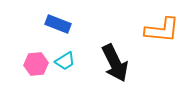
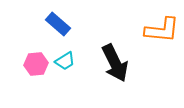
blue rectangle: rotated 20 degrees clockwise
